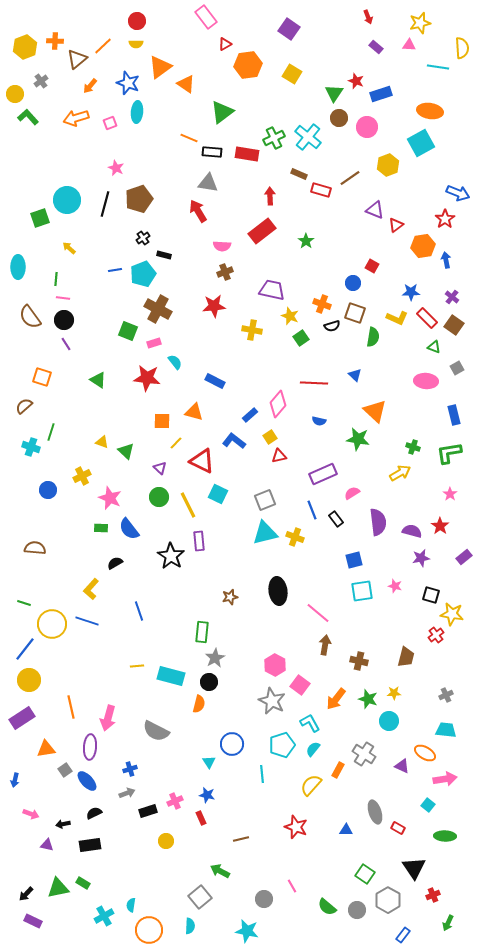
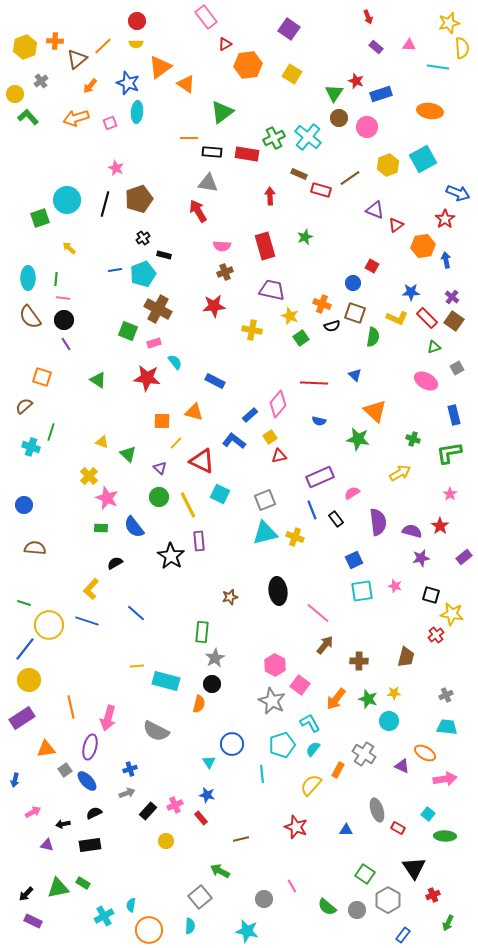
yellow star at (420, 23): moved 29 px right
orange line at (189, 138): rotated 24 degrees counterclockwise
cyan square at (421, 143): moved 2 px right, 16 px down
red rectangle at (262, 231): moved 3 px right, 15 px down; rotated 68 degrees counterclockwise
green star at (306, 241): moved 1 px left, 4 px up; rotated 14 degrees clockwise
cyan ellipse at (18, 267): moved 10 px right, 11 px down
brown square at (454, 325): moved 4 px up
green triangle at (434, 347): rotated 40 degrees counterclockwise
pink ellipse at (426, 381): rotated 25 degrees clockwise
green cross at (413, 447): moved 8 px up
green triangle at (126, 451): moved 2 px right, 3 px down
purple rectangle at (323, 474): moved 3 px left, 3 px down
yellow cross at (82, 476): moved 7 px right; rotated 18 degrees counterclockwise
blue circle at (48, 490): moved 24 px left, 15 px down
cyan square at (218, 494): moved 2 px right
pink star at (110, 498): moved 3 px left
blue semicircle at (129, 529): moved 5 px right, 2 px up
blue square at (354, 560): rotated 12 degrees counterclockwise
blue line at (139, 611): moved 3 px left, 2 px down; rotated 30 degrees counterclockwise
yellow circle at (52, 624): moved 3 px left, 1 px down
brown arrow at (325, 645): rotated 30 degrees clockwise
brown cross at (359, 661): rotated 12 degrees counterclockwise
cyan rectangle at (171, 676): moved 5 px left, 5 px down
black circle at (209, 682): moved 3 px right, 2 px down
cyan trapezoid at (446, 730): moved 1 px right, 3 px up
purple ellipse at (90, 747): rotated 10 degrees clockwise
pink cross at (175, 801): moved 4 px down
cyan square at (428, 805): moved 9 px down
black rectangle at (148, 811): rotated 30 degrees counterclockwise
gray ellipse at (375, 812): moved 2 px right, 2 px up
pink arrow at (31, 814): moved 2 px right, 2 px up; rotated 49 degrees counterclockwise
red rectangle at (201, 818): rotated 16 degrees counterclockwise
